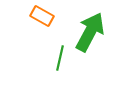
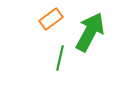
orange rectangle: moved 9 px right, 3 px down; rotated 65 degrees counterclockwise
